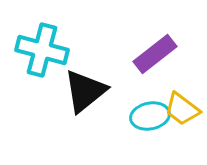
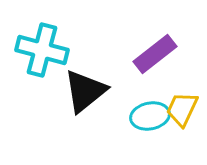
yellow trapezoid: rotated 78 degrees clockwise
